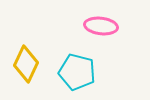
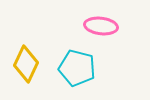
cyan pentagon: moved 4 px up
